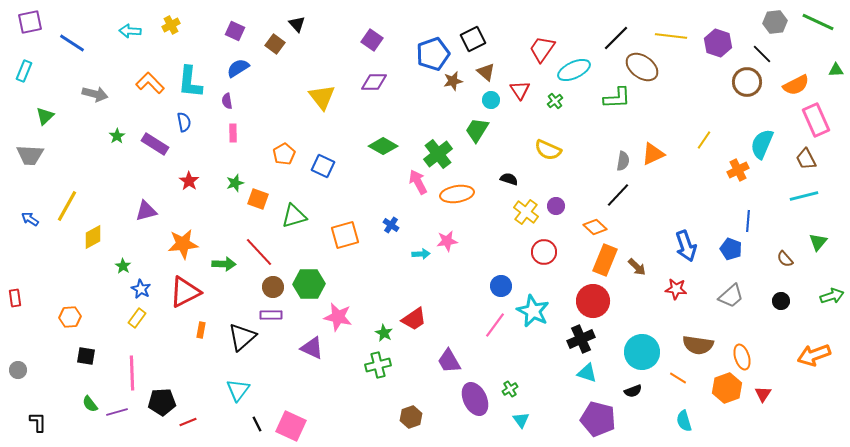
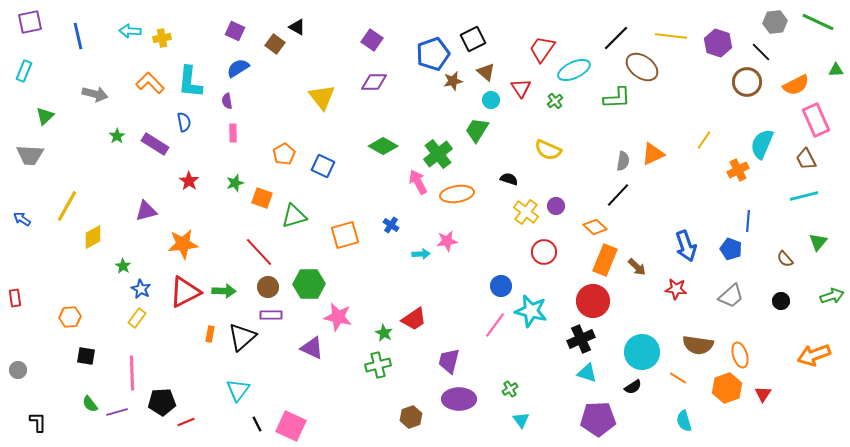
black triangle at (297, 24): moved 3 px down; rotated 18 degrees counterclockwise
yellow cross at (171, 25): moved 9 px left, 13 px down; rotated 18 degrees clockwise
blue line at (72, 43): moved 6 px right, 7 px up; rotated 44 degrees clockwise
black line at (762, 54): moved 1 px left, 2 px up
red triangle at (520, 90): moved 1 px right, 2 px up
orange square at (258, 199): moved 4 px right, 1 px up
blue arrow at (30, 219): moved 8 px left
green arrow at (224, 264): moved 27 px down
brown circle at (273, 287): moved 5 px left
cyan star at (533, 311): moved 2 px left; rotated 12 degrees counterclockwise
orange rectangle at (201, 330): moved 9 px right, 4 px down
orange ellipse at (742, 357): moved 2 px left, 2 px up
purple trapezoid at (449, 361): rotated 44 degrees clockwise
black semicircle at (633, 391): moved 4 px up; rotated 12 degrees counterclockwise
purple ellipse at (475, 399): moved 16 px left; rotated 64 degrees counterclockwise
purple pentagon at (598, 419): rotated 16 degrees counterclockwise
red line at (188, 422): moved 2 px left
